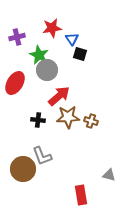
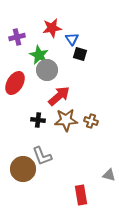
brown star: moved 2 px left, 3 px down
